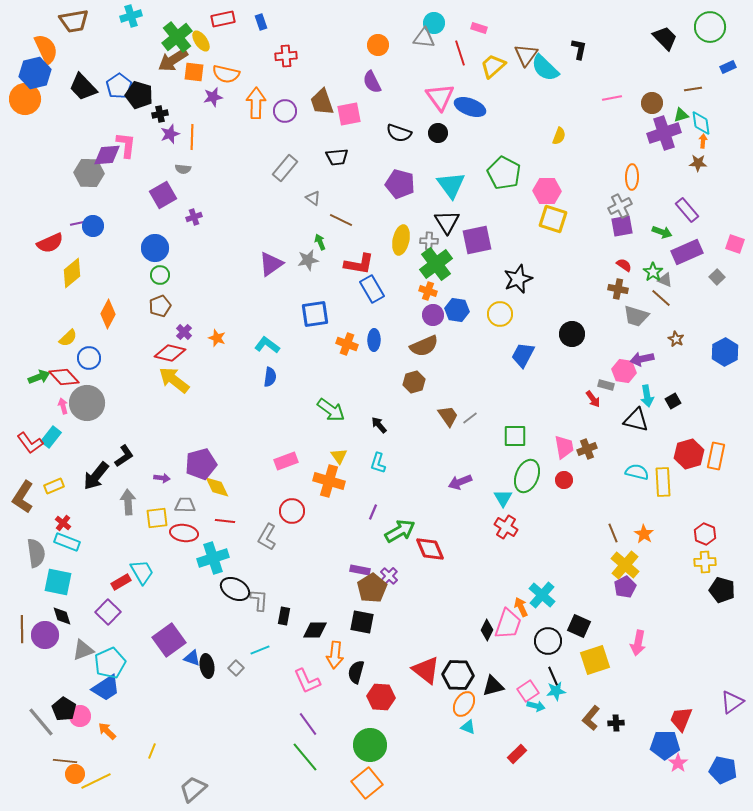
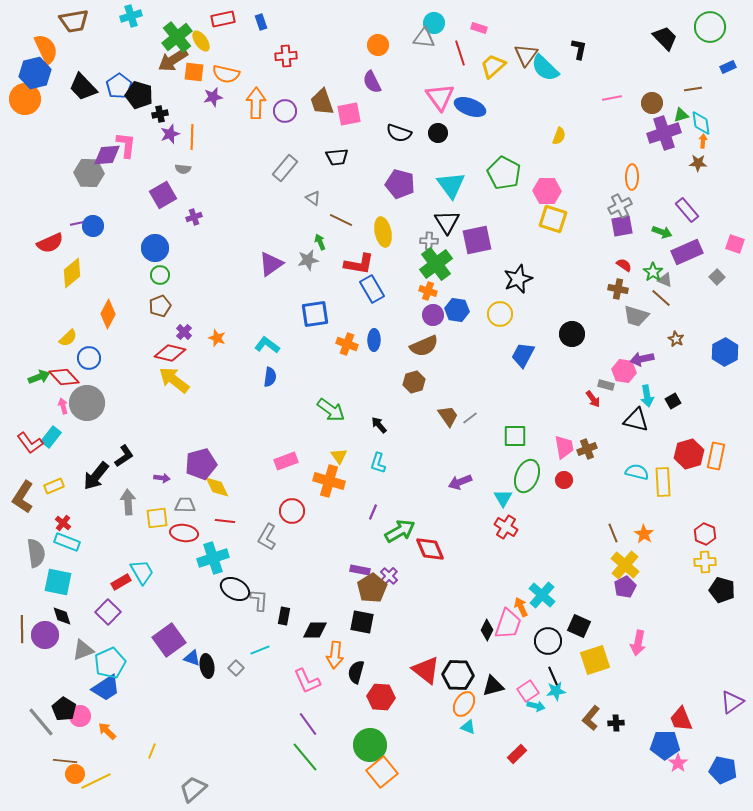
yellow ellipse at (401, 240): moved 18 px left, 8 px up; rotated 24 degrees counterclockwise
red trapezoid at (681, 719): rotated 44 degrees counterclockwise
orange square at (367, 783): moved 15 px right, 11 px up
